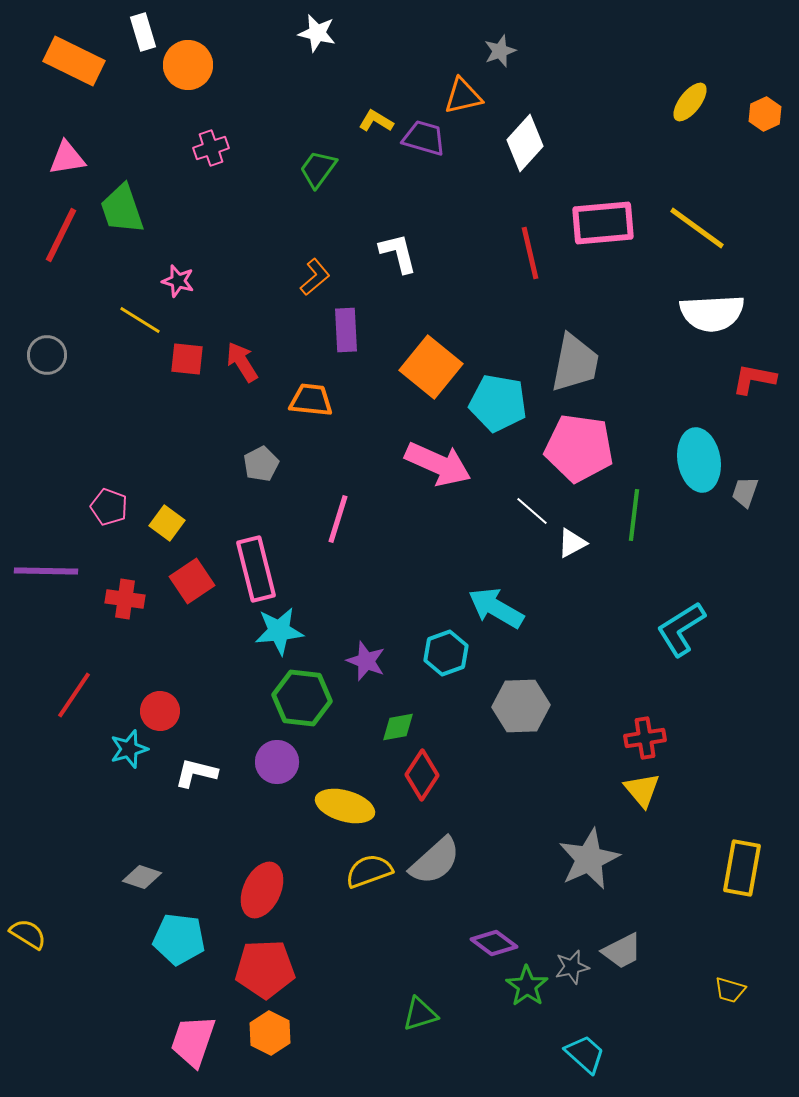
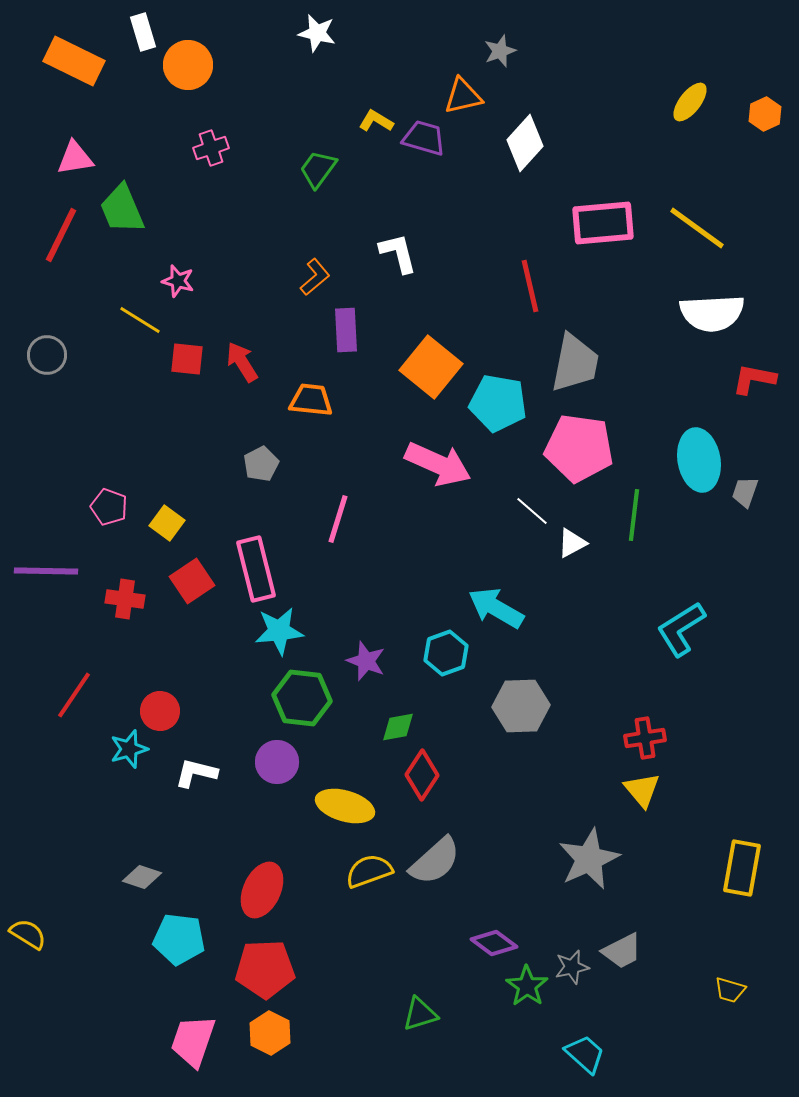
pink triangle at (67, 158): moved 8 px right
green trapezoid at (122, 209): rotated 4 degrees counterclockwise
red line at (530, 253): moved 33 px down
